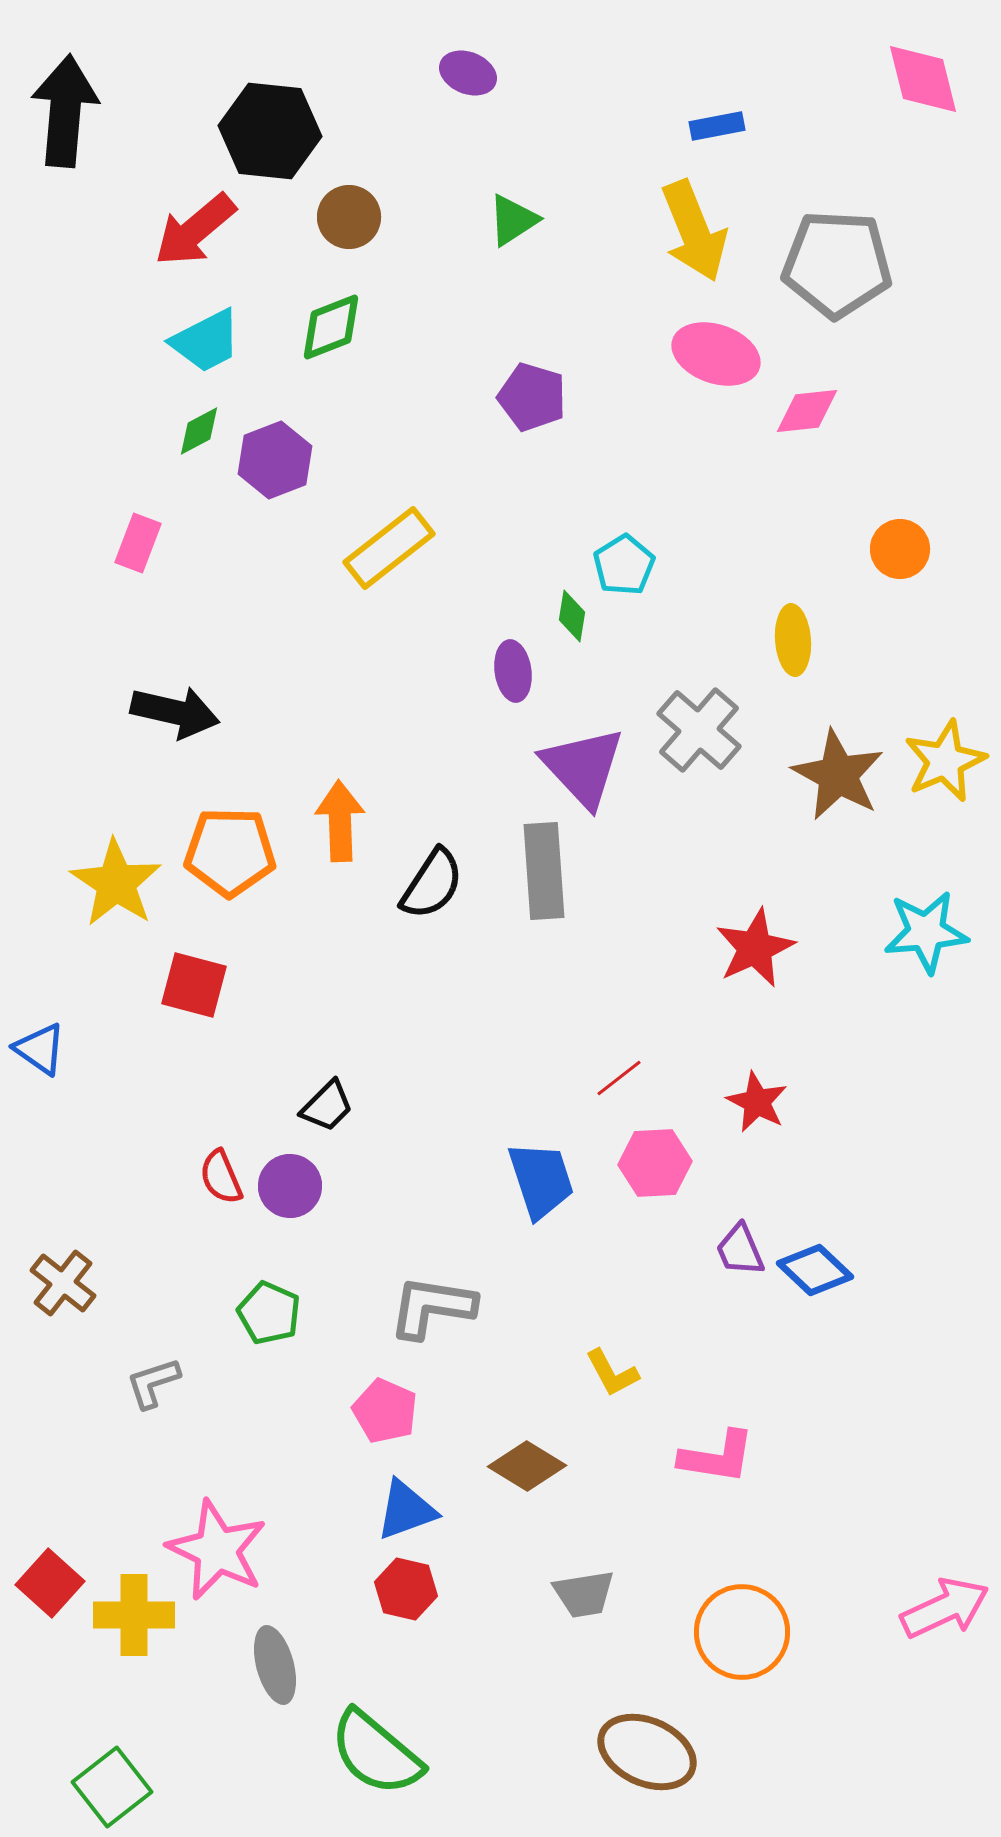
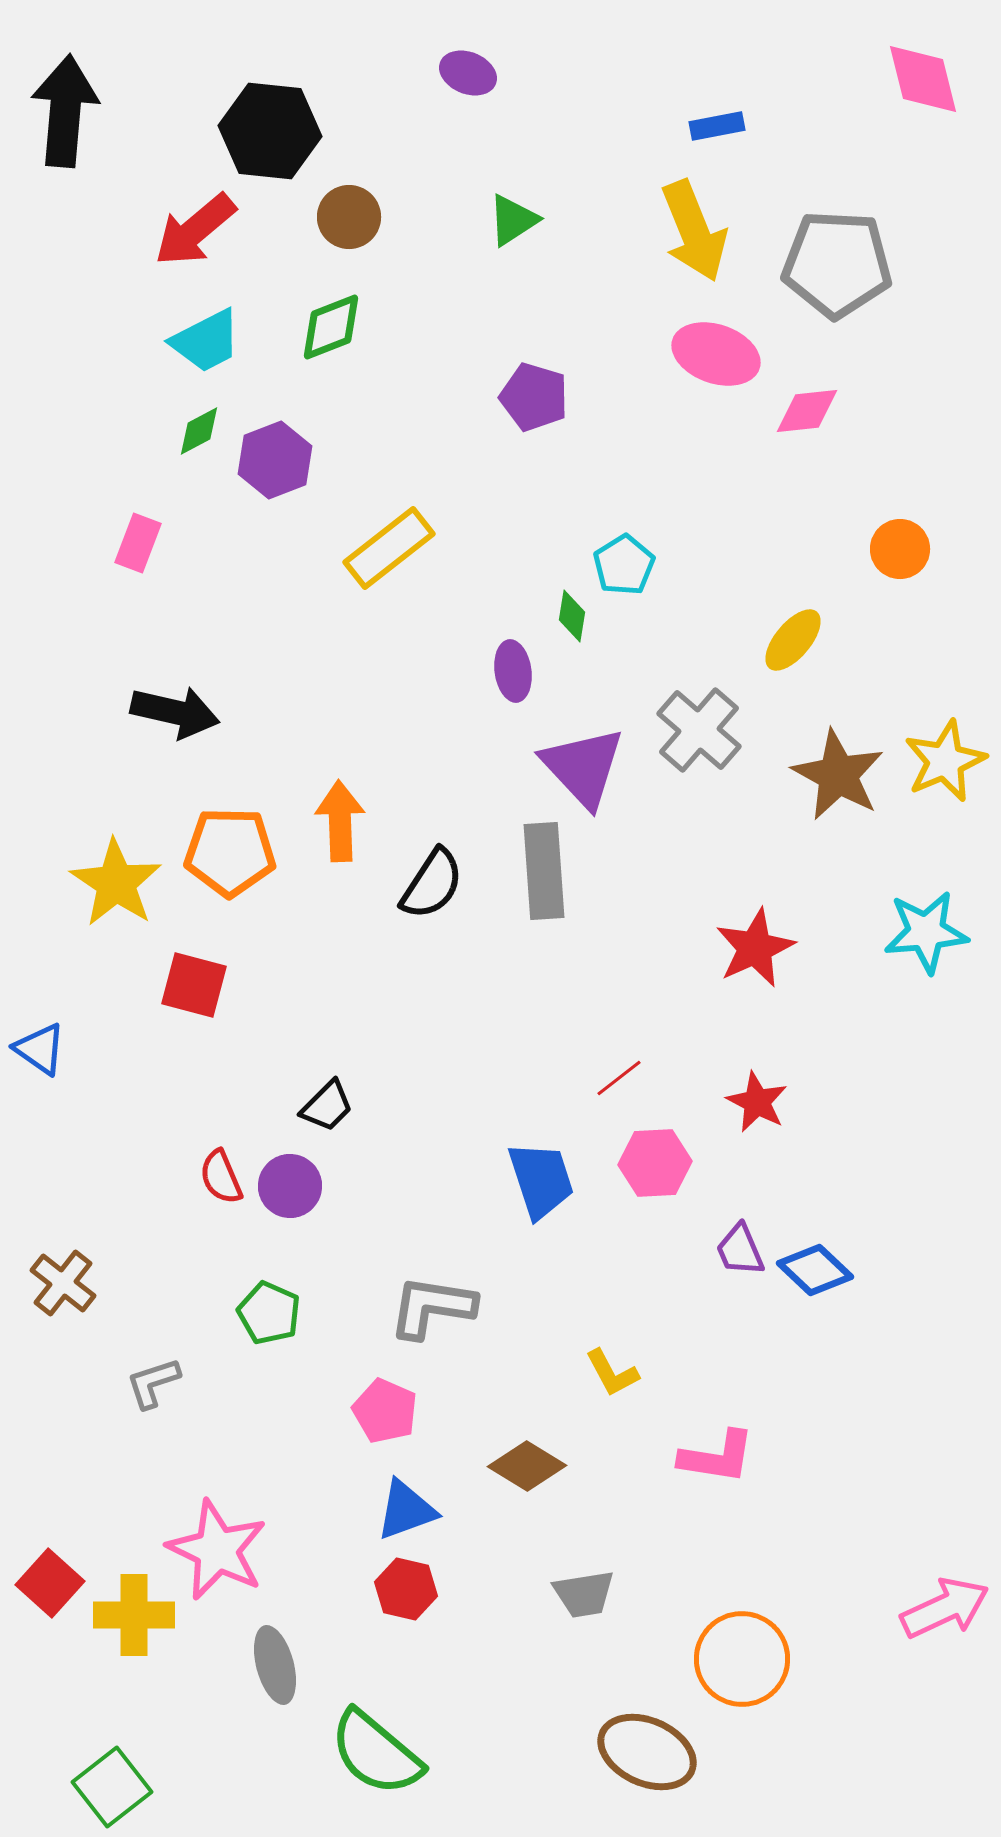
purple pentagon at (532, 397): moved 2 px right
yellow ellipse at (793, 640): rotated 44 degrees clockwise
orange circle at (742, 1632): moved 27 px down
